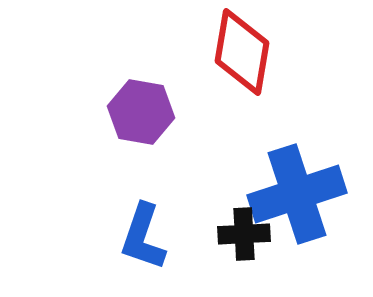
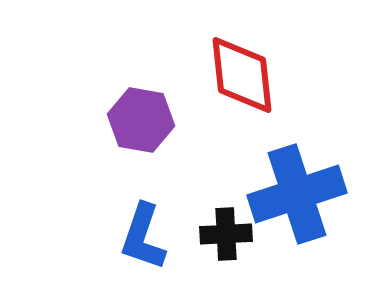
red diamond: moved 23 px down; rotated 16 degrees counterclockwise
purple hexagon: moved 8 px down
black cross: moved 18 px left
